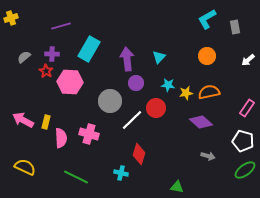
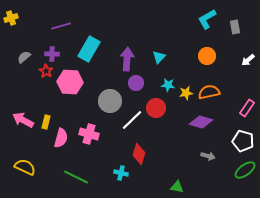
purple arrow: rotated 10 degrees clockwise
purple diamond: rotated 25 degrees counterclockwise
pink semicircle: rotated 18 degrees clockwise
